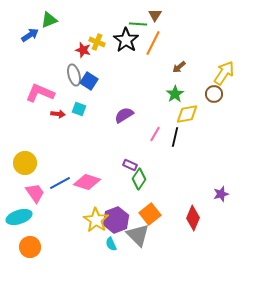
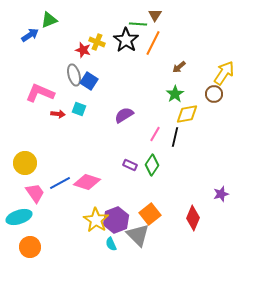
green diamond: moved 13 px right, 14 px up
